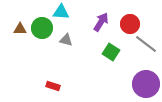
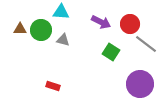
purple arrow: rotated 84 degrees clockwise
green circle: moved 1 px left, 2 px down
gray triangle: moved 3 px left
purple circle: moved 6 px left
